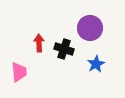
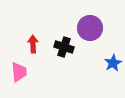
red arrow: moved 6 px left, 1 px down
black cross: moved 2 px up
blue star: moved 17 px right, 1 px up
